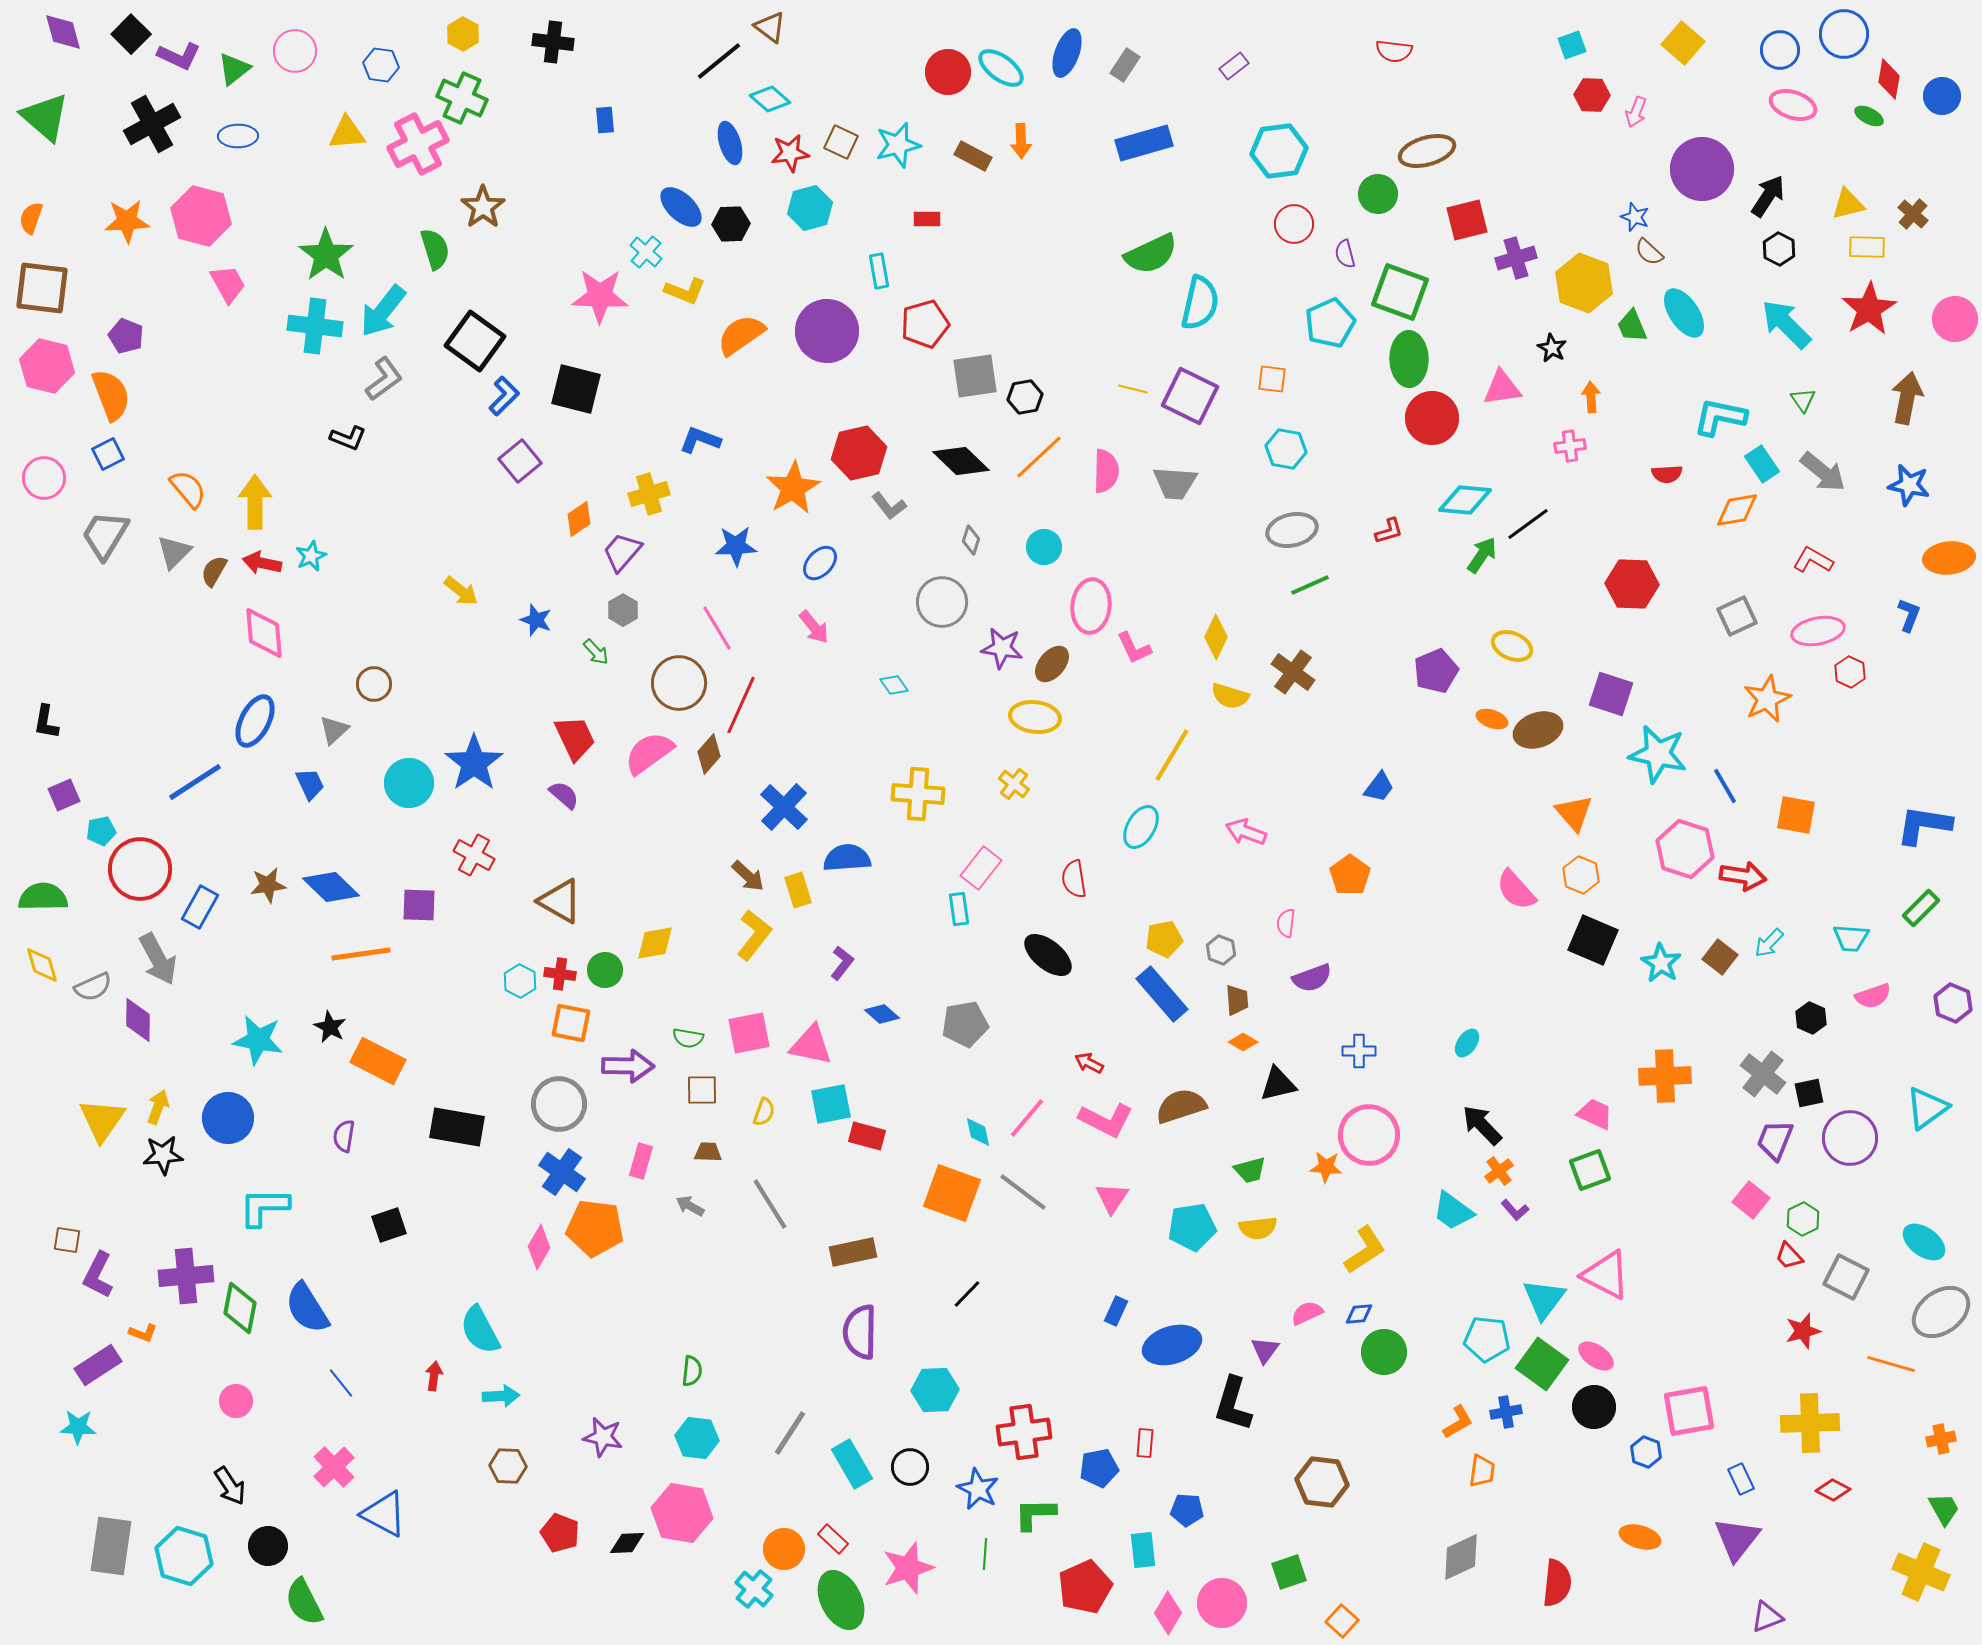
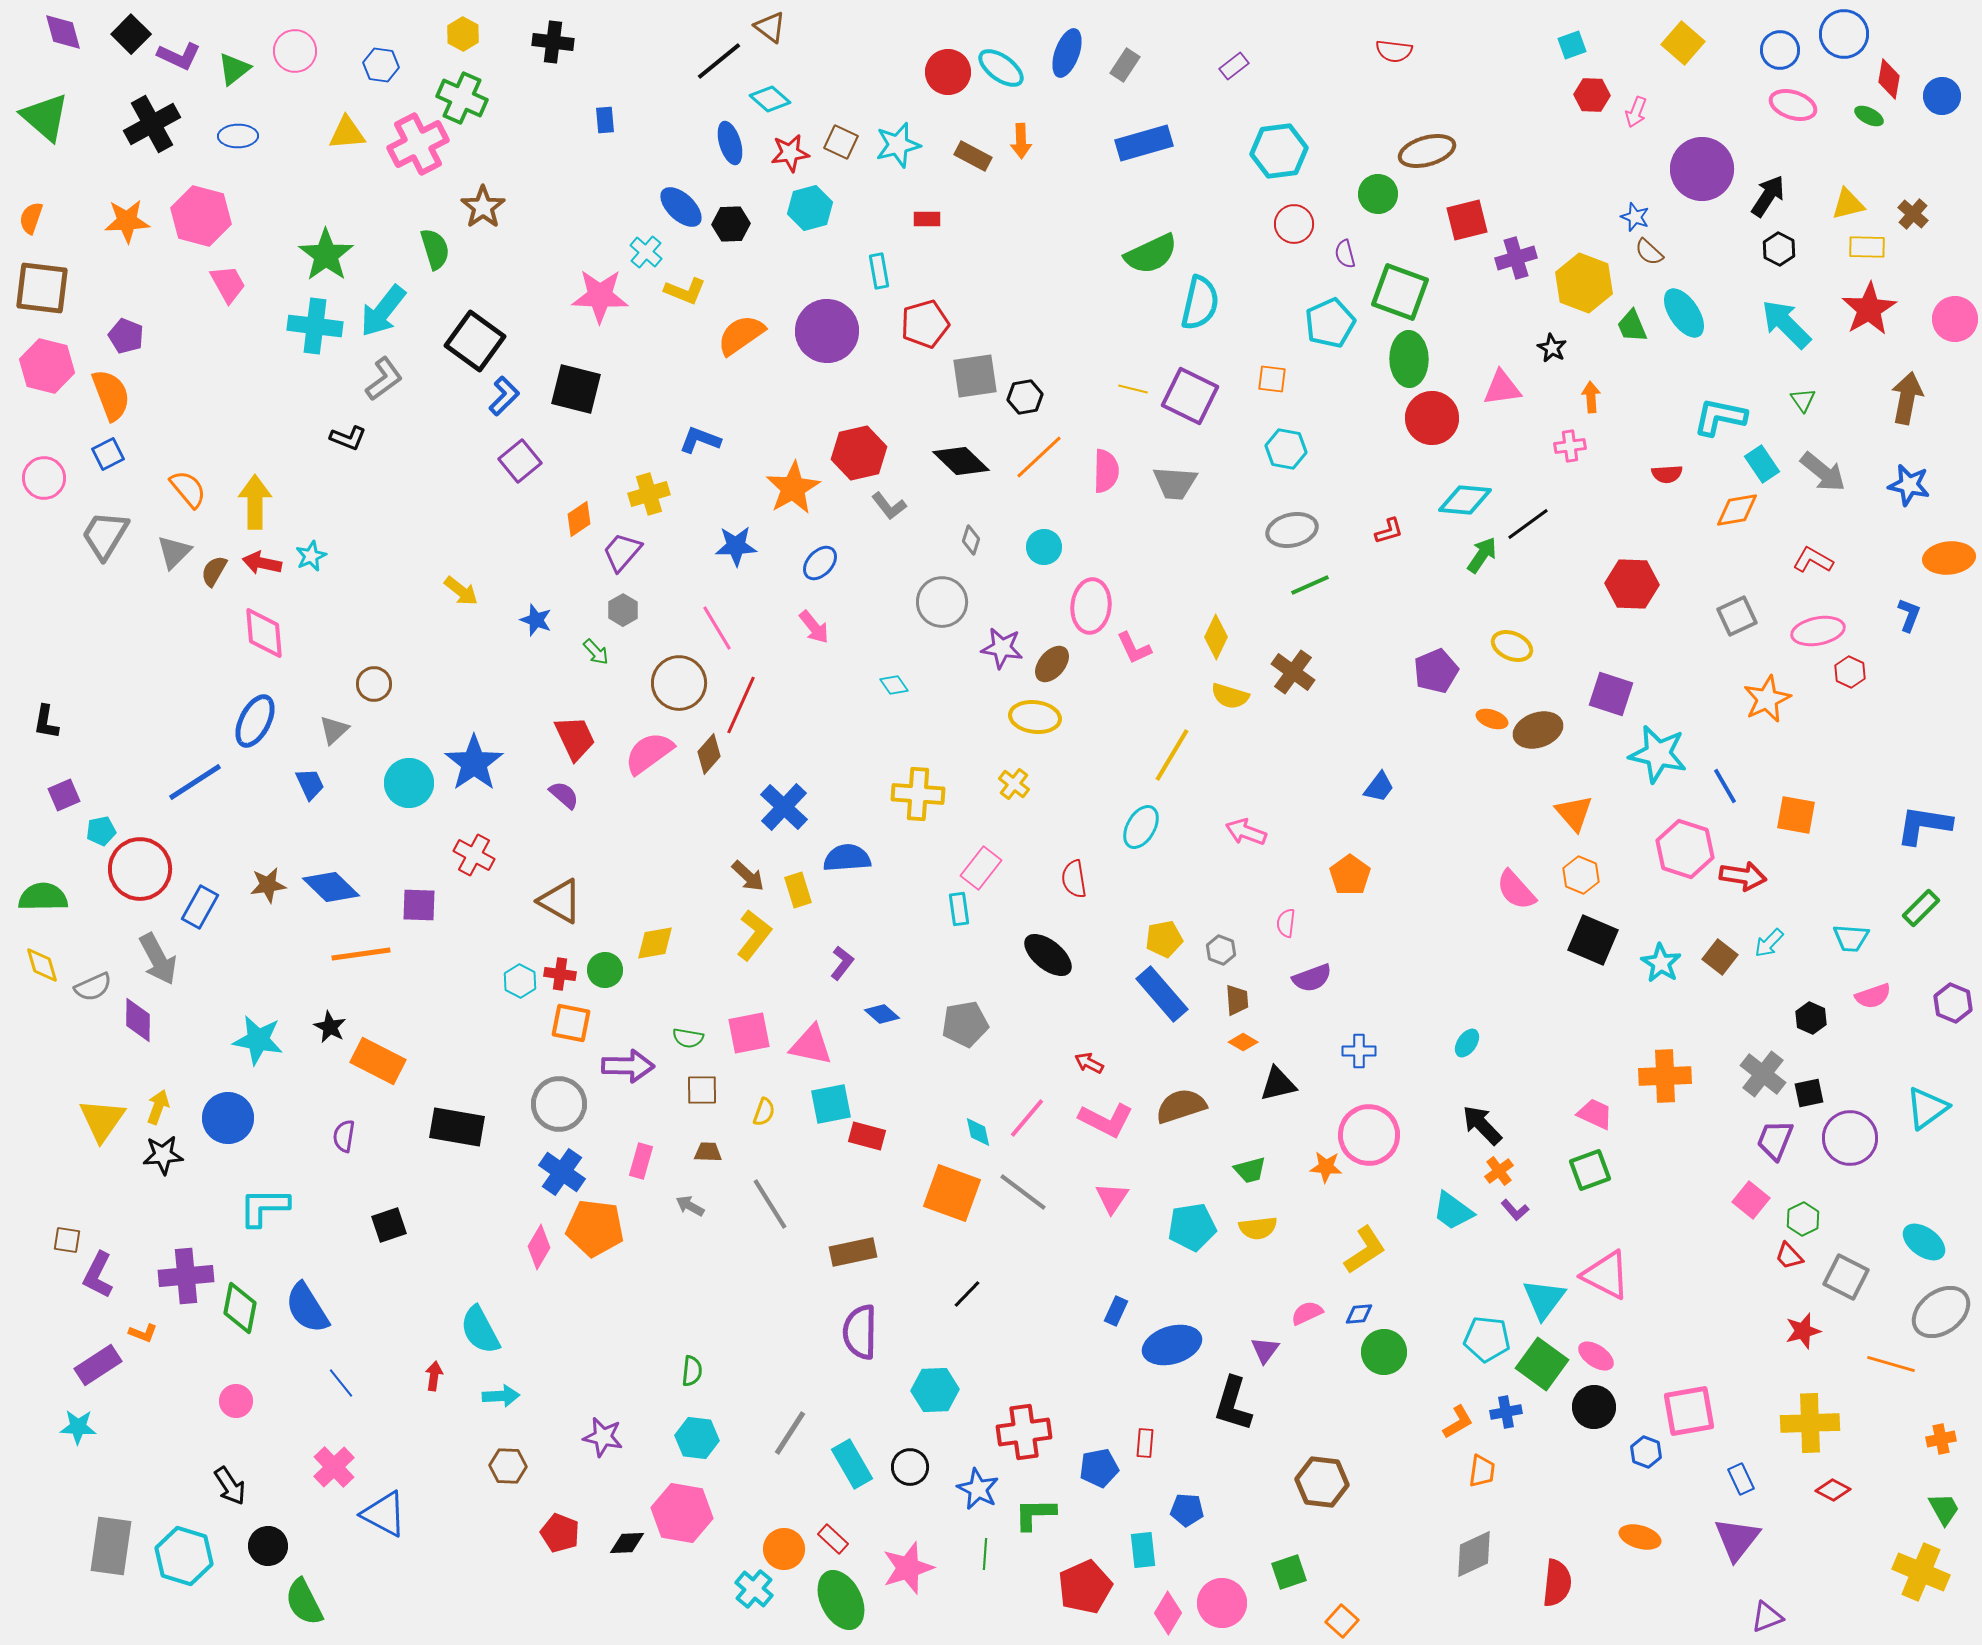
gray diamond at (1461, 1557): moved 13 px right, 3 px up
